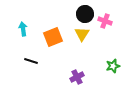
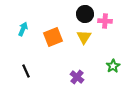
pink cross: rotated 16 degrees counterclockwise
cyan arrow: rotated 32 degrees clockwise
yellow triangle: moved 2 px right, 3 px down
black line: moved 5 px left, 10 px down; rotated 48 degrees clockwise
green star: rotated 16 degrees counterclockwise
purple cross: rotated 24 degrees counterclockwise
